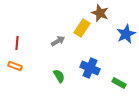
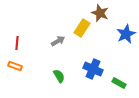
blue cross: moved 3 px right, 1 px down
